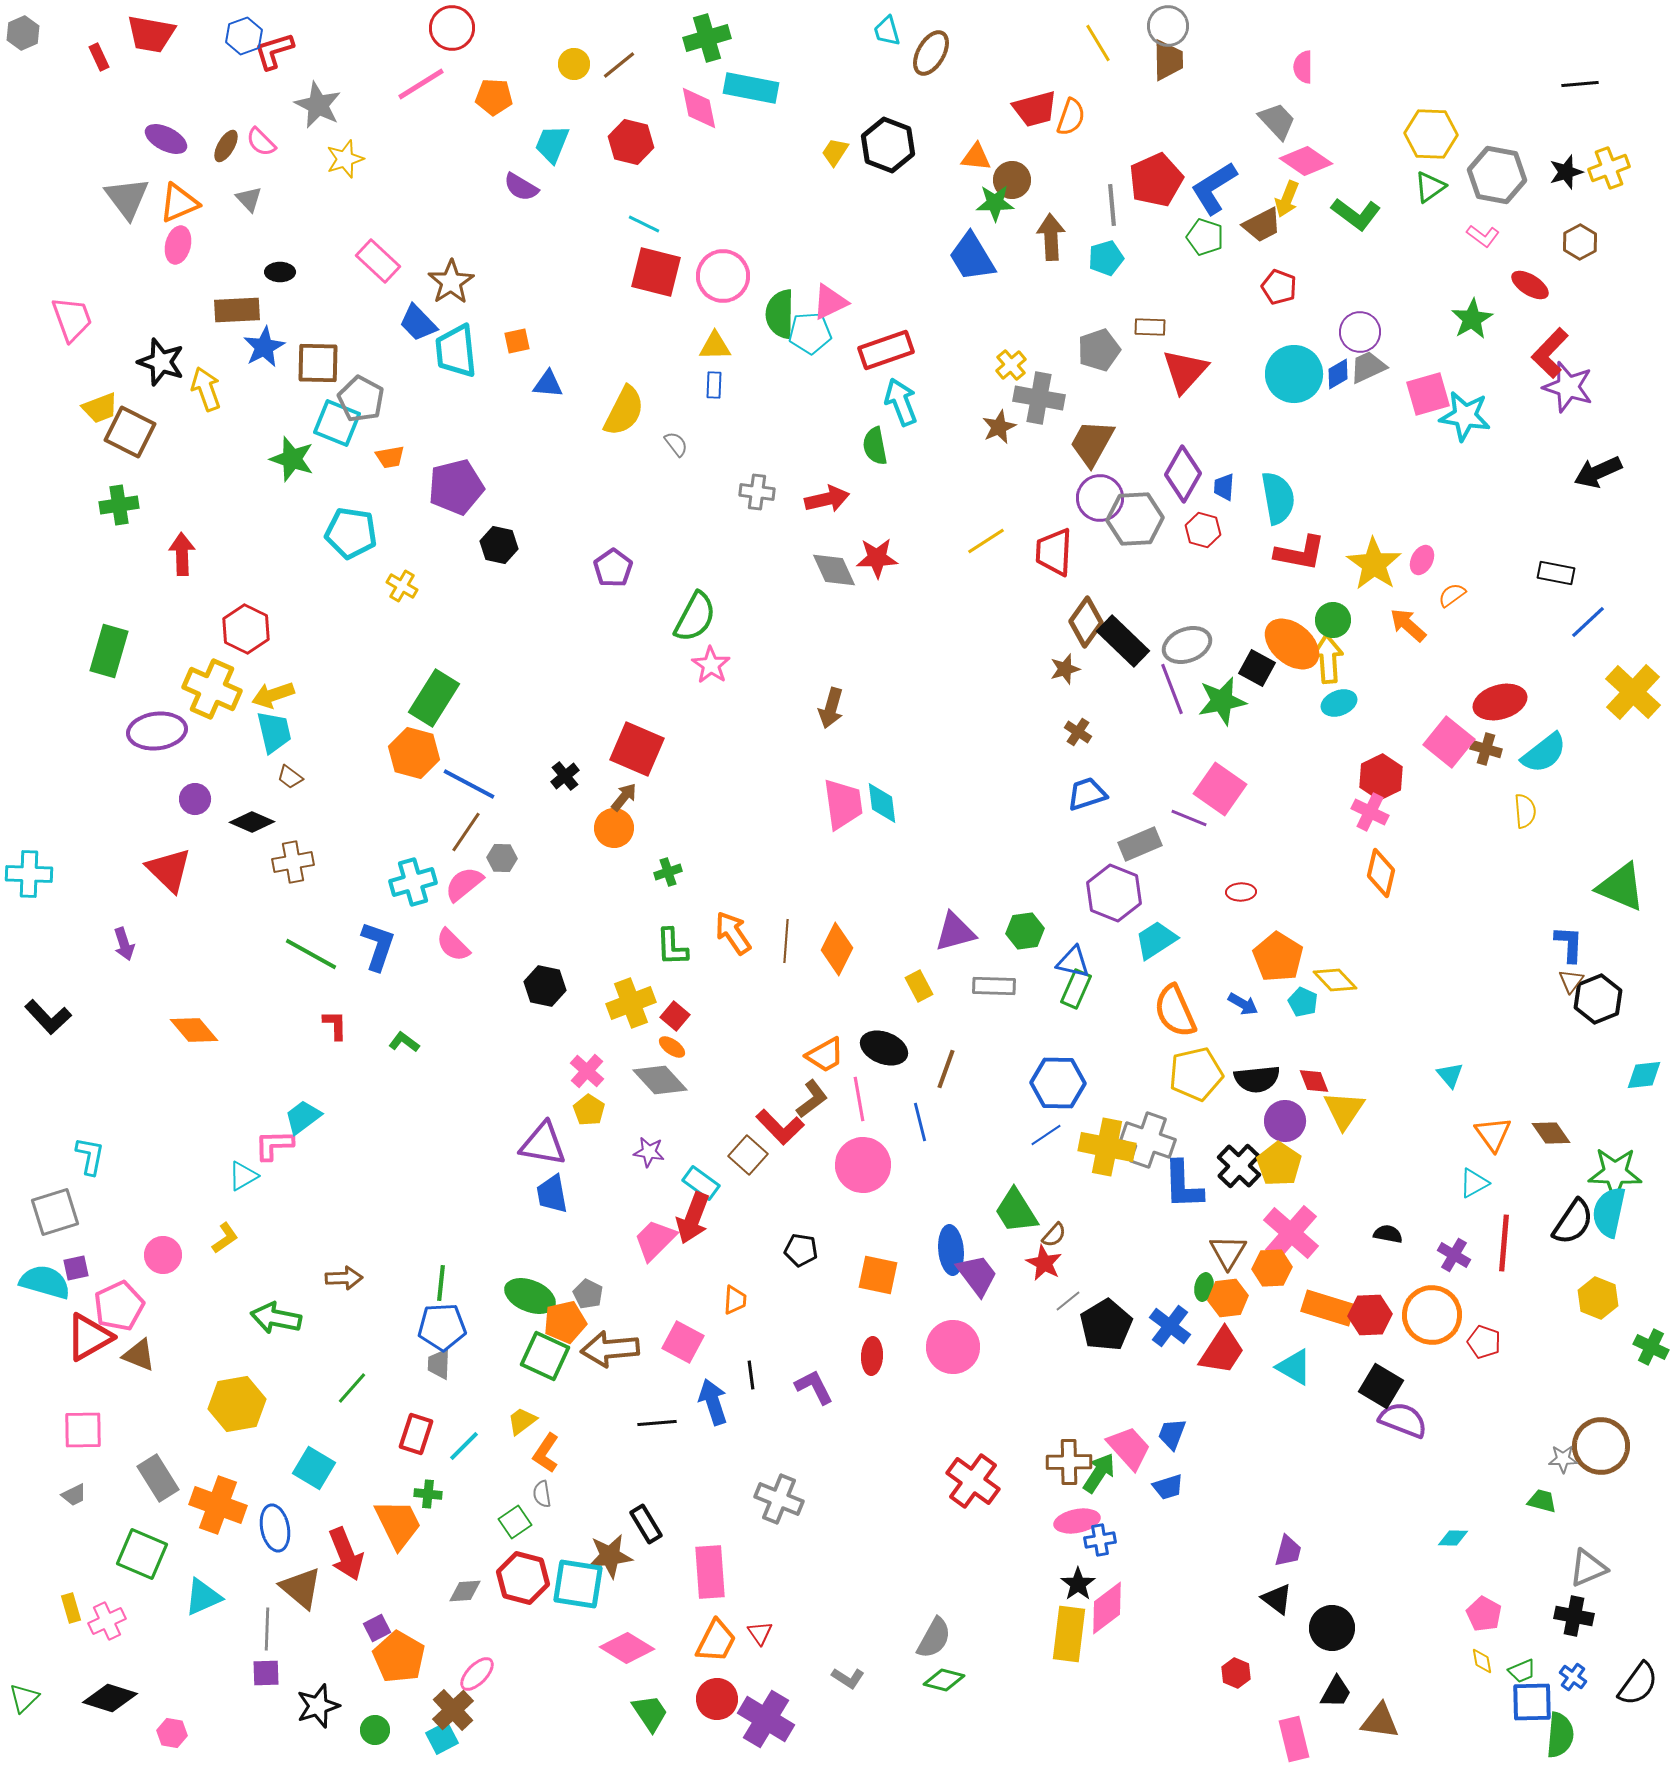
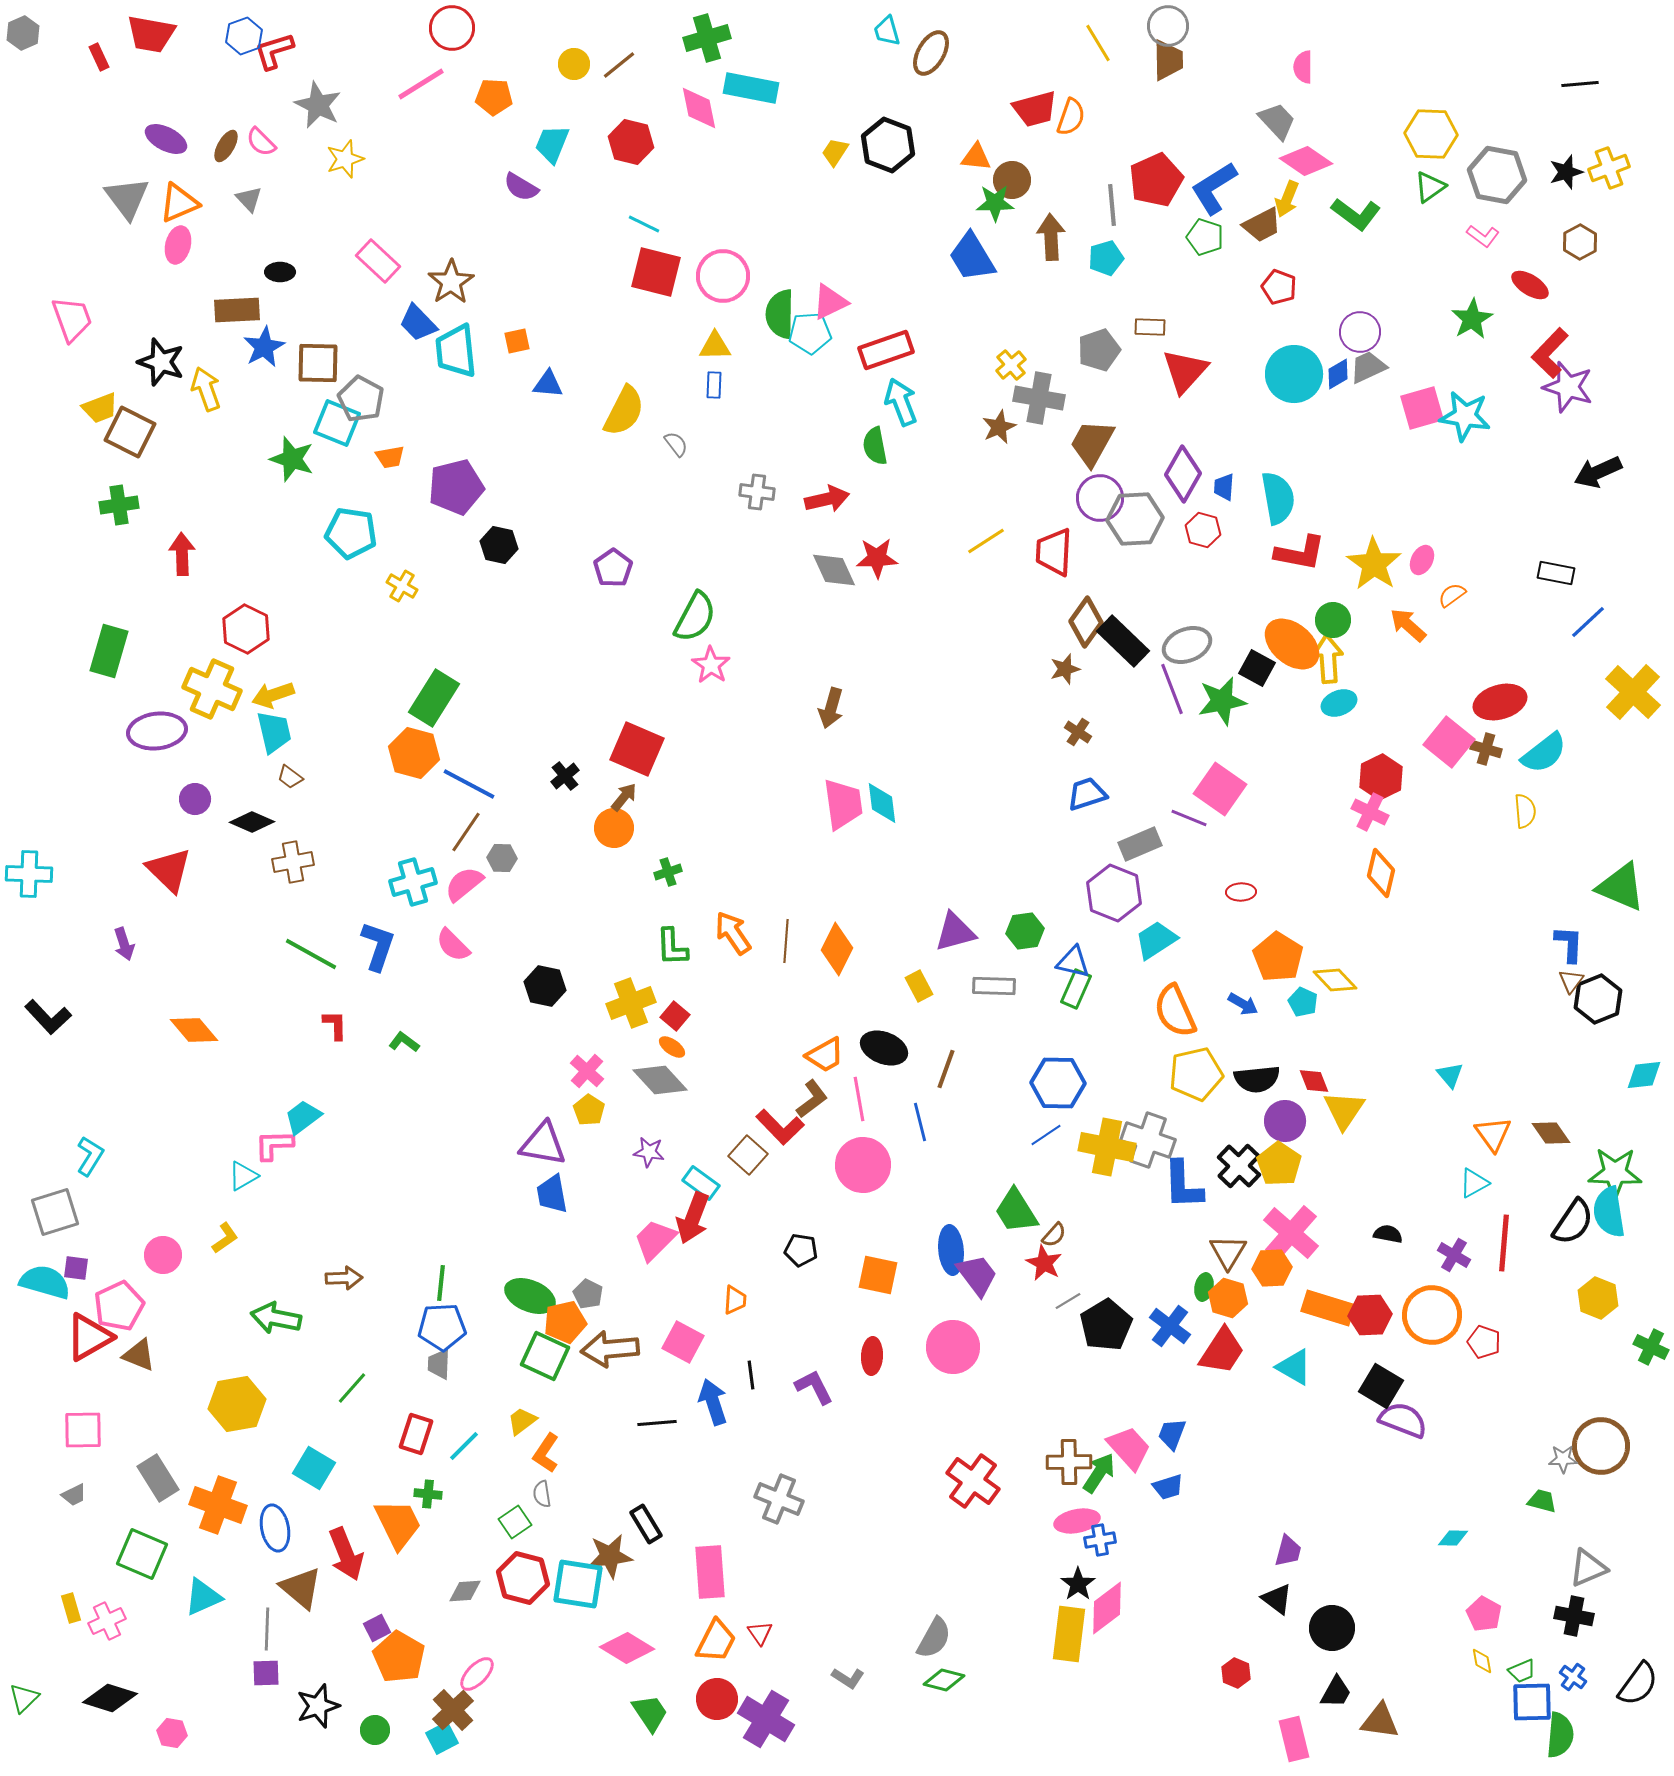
pink square at (1428, 394): moved 6 px left, 14 px down
cyan L-shape at (90, 1156): rotated 21 degrees clockwise
cyan semicircle at (1609, 1212): rotated 21 degrees counterclockwise
purple square at (76, 1268): rotated 20 degrees clockwise
orange hexagon at (1228, 1298): rotated 24 degrees clockwise
gray line at (1068, 1301): rotated 8 degrees clockwise
